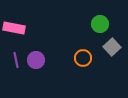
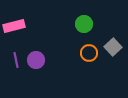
green circle: moved 16 px left
pink rectangle: moved 2 px up; rotated 25 degrees counterclockwise
gray square: moved 1 px right
orange circle: moved 6 px right, 5 px up
